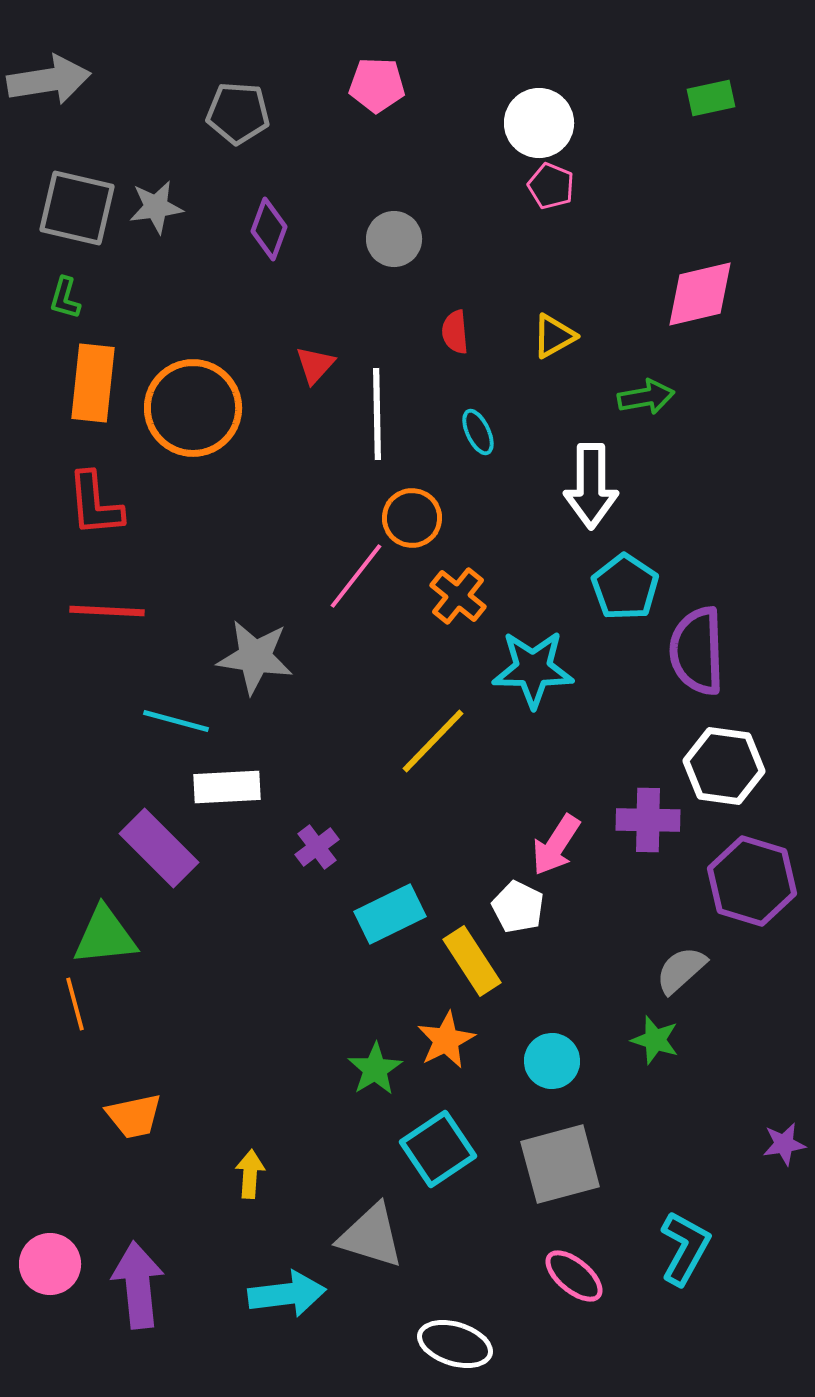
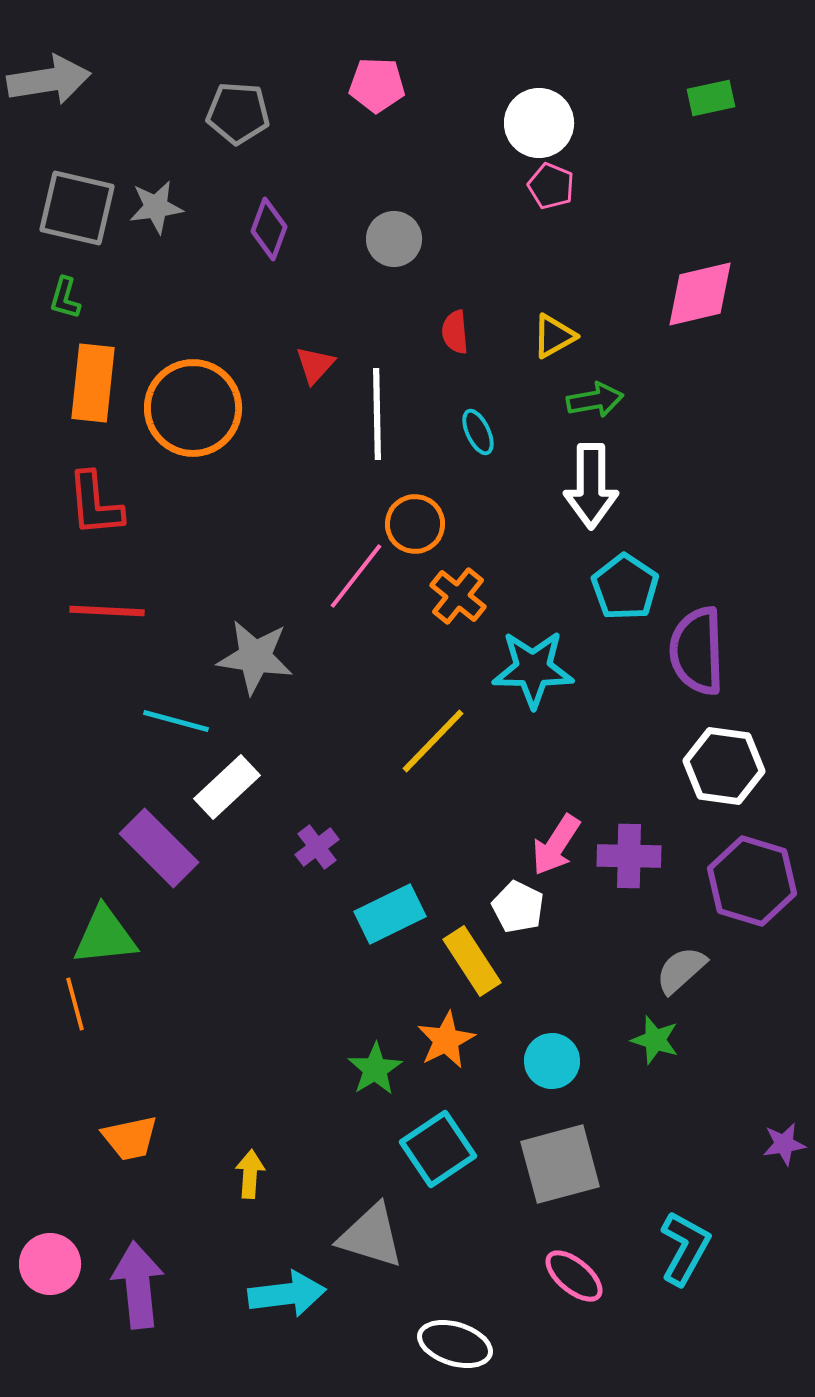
green arrow at (646, 397): moved 51 px left, 3 px down
orange circle at (412, 518): moved 3 px right, 6 px down
white rectangle at (227, 787): rotated 40 degrees counterclockwise
purple cross at (648, 820): moved 19 px left, 36 px down
orange trapezoid at (134, 1116): moved 4 px left, 22 px down
